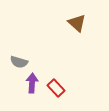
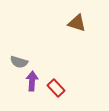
brown triangle: rotated 24 degrees counterclockwise
purple arrow: moved 2 px up
